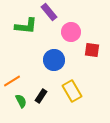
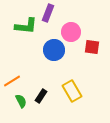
purple rectangle: moved 1 px left, 1 px down; rotated 60 degrees clockwise
red square: moved 3 px up
blue circle: moved 10 px up
